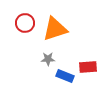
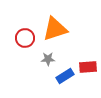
red circle: moved 15 px down
blue rectangle: rotated 54 degrees counterclockwise
